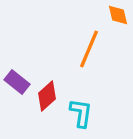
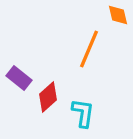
purple rectangle: moved 2 px right, 4 px up
red diamond: moved 1 px right, 1 px down
cyan L-shape: moved 2 px right
